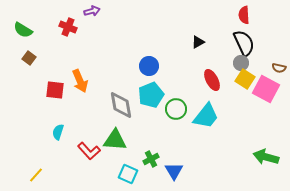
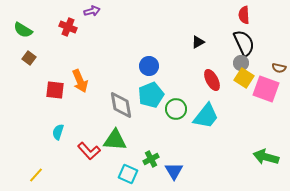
yellow square: moved 1 px left, 1 px up
pink square: rotated 8 degrees counterclockwise
